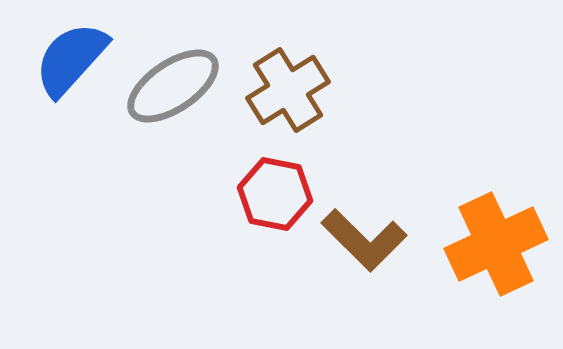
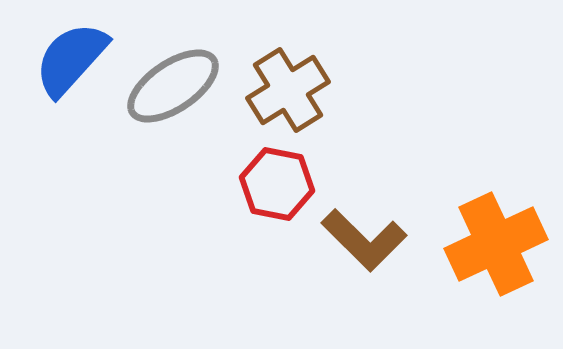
red hexagon: moved 2 px right, 10 px up
